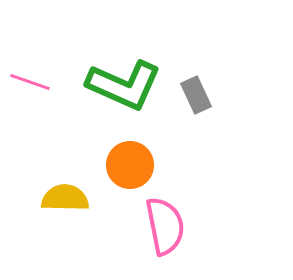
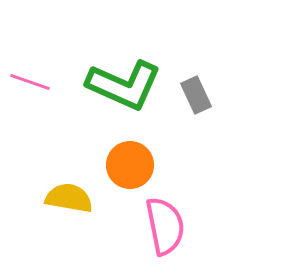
yellow semicircle: moved 4 px right; rotated 9 degrees clockwise
